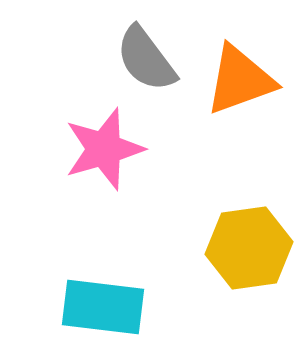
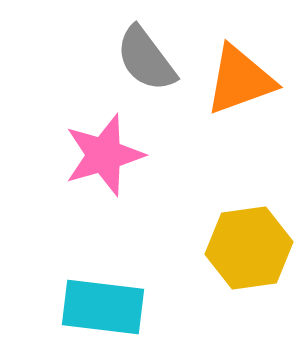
pink star: moved 6 px down
